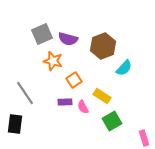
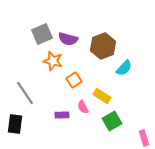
purple rectangle: moved 3 px left, 13 px down
